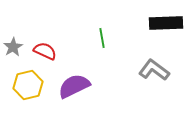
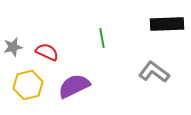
black rectangle: moved 1 px right, 1 px down
gray star: rotated 18 degrees clockwise
red semicircle: moved 2 px right, 1 px down
gray L-shape: moved 2 px down
